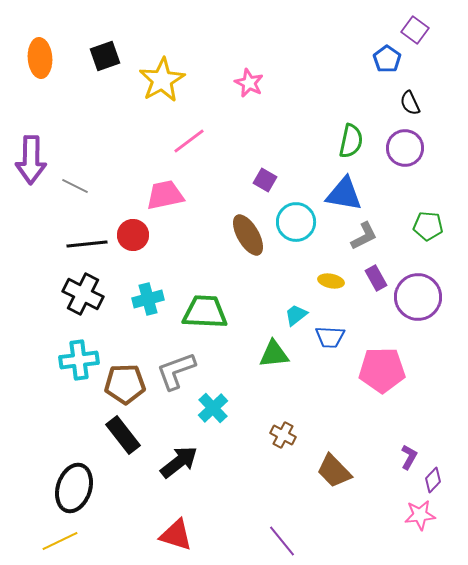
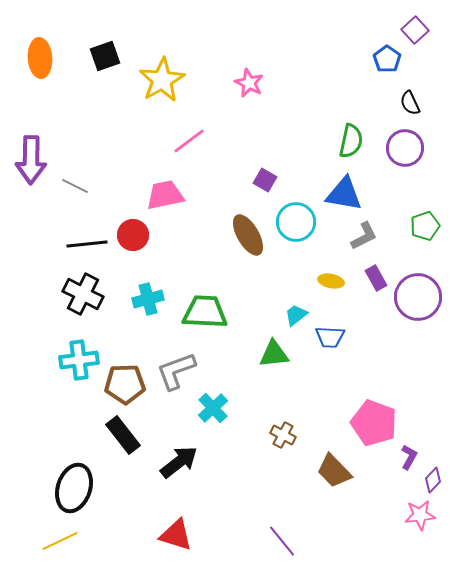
purple square at (415, 30): rotated 12 degrees clockwise
green pentagon at (428, 226): moved 3 px left; rotated 24 degrees counterclockwise
pink pentagon at (382, 370): moved 8 px left, 53 px down; rotated 21 degrees clockwise
